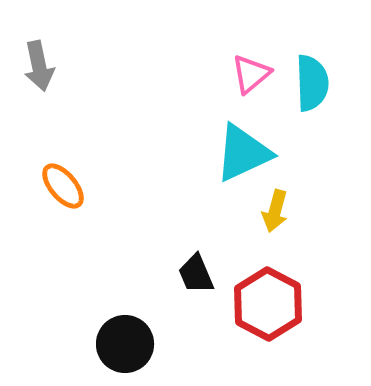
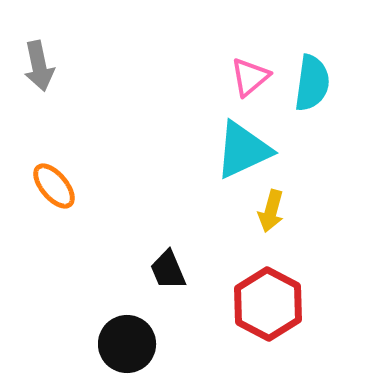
pink triangle: moved 1 px left, 3 px down
cyan semicircle: rotated 10 degrees clockwise
cyan triangle: moved 3 px up
orange ellipse: moved 9 px left
yellow arrow: moved 4 px left
black trapezoid: moved 28 px left, 4 px up
black circle: moved 2 px right
